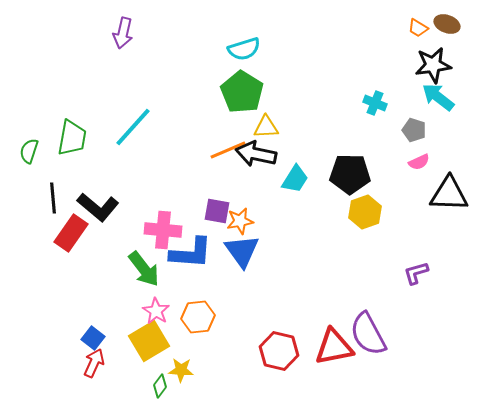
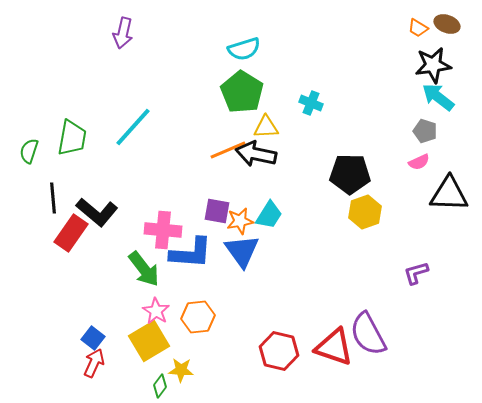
cyan cross: moved 64 px left
gray pentagon: moved 11 px right, 1 px down
cyan trapezoid: moved 26 px left, 36 px down
black L-shape: moved 1 px left, 5 px down
red triangle: rotated 30 degrees clockwise
